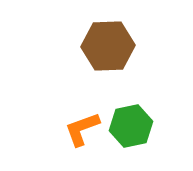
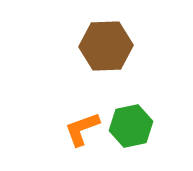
brown hexagon: moved 2 px left
